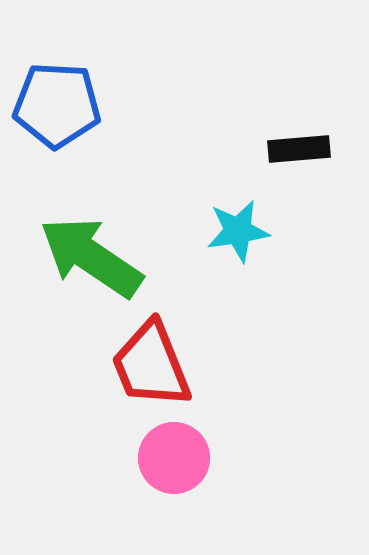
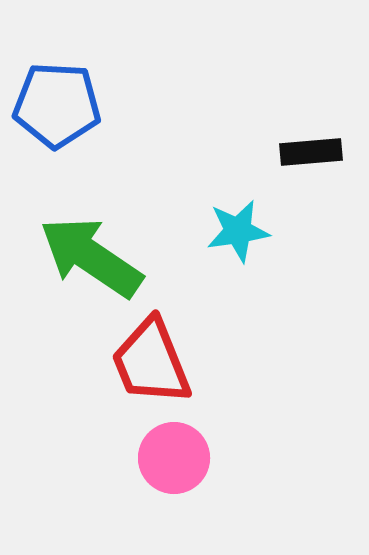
black rectangle: moved 12 px right, 3 px down
red trapezoid: moved 3 px up
